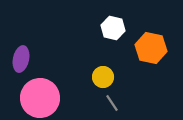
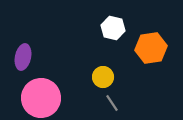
orange hexagon: rotated 20 degrees counterclockwise
purple ellipse: moved 2 px right, 2 px up
pink circle: moved 1 px right
